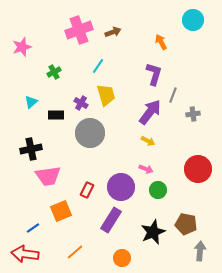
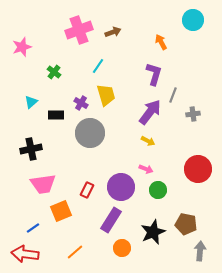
green cross: rotated 24 degrees counterclockwise
pink trapezoid: moved 5 px left, 8 px down
orange circle: moved 10 px up
